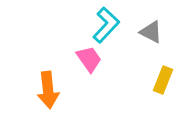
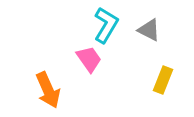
cyan L-shape: rotated 12 degrees counterclockwise
gray triangle: moved 2 px left, 2 px up
orange arrow: rotated 18 degrees counterclockwise
